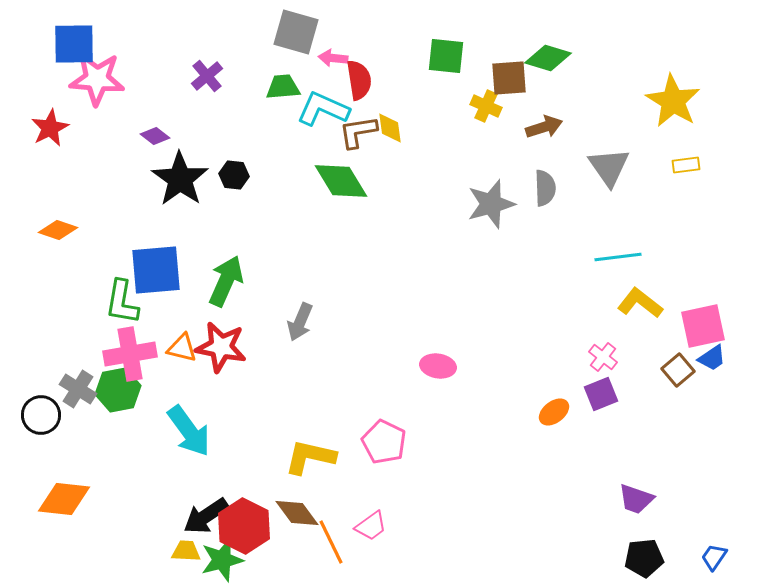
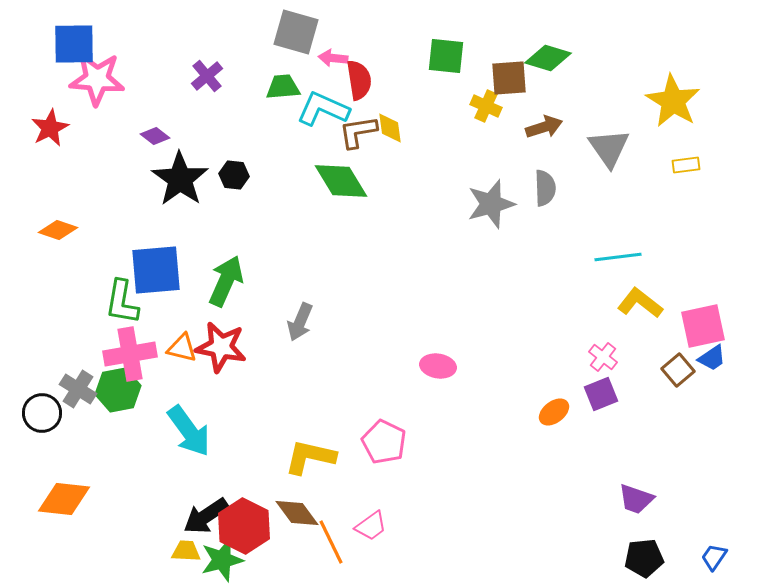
gray triangle at (609, 167): moved 19 px up
black circle at (41, 415): moved 1 px right, 2 px up
